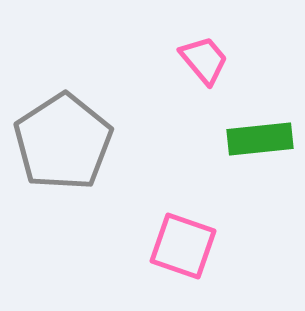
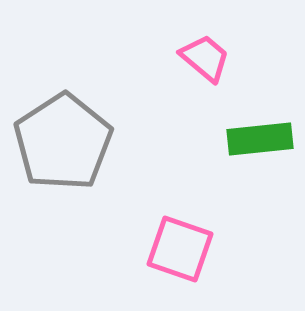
pink trapezoid: moved 1 px right, 2 px up; rotated 10 degrees counterclockwise
pink square: moved 3 px left, 3 px down
